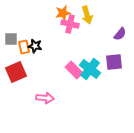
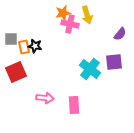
pink rectangle: moved 35 px down; rotated 42 degrees clockwise
